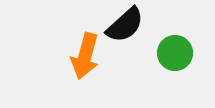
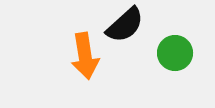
orange arrow: rotated 24 degrees counterclockwise
